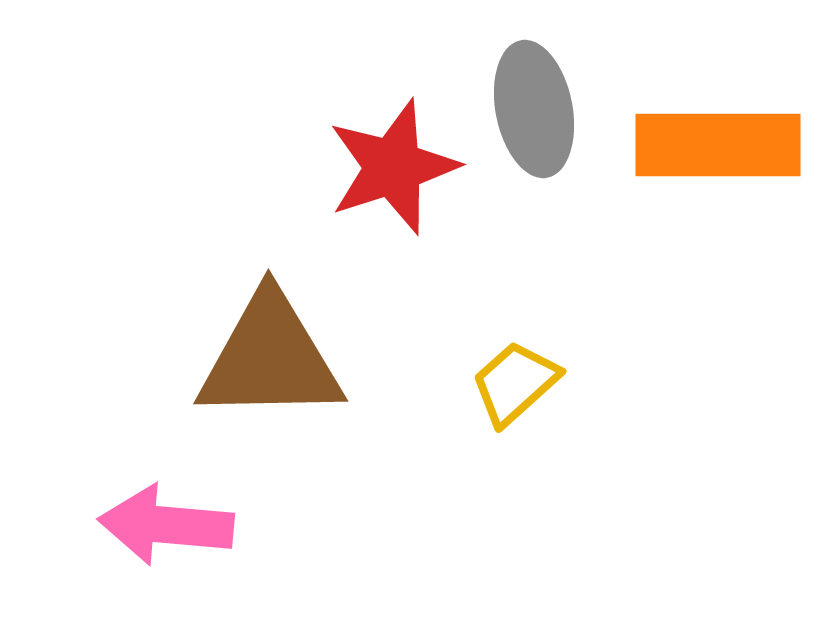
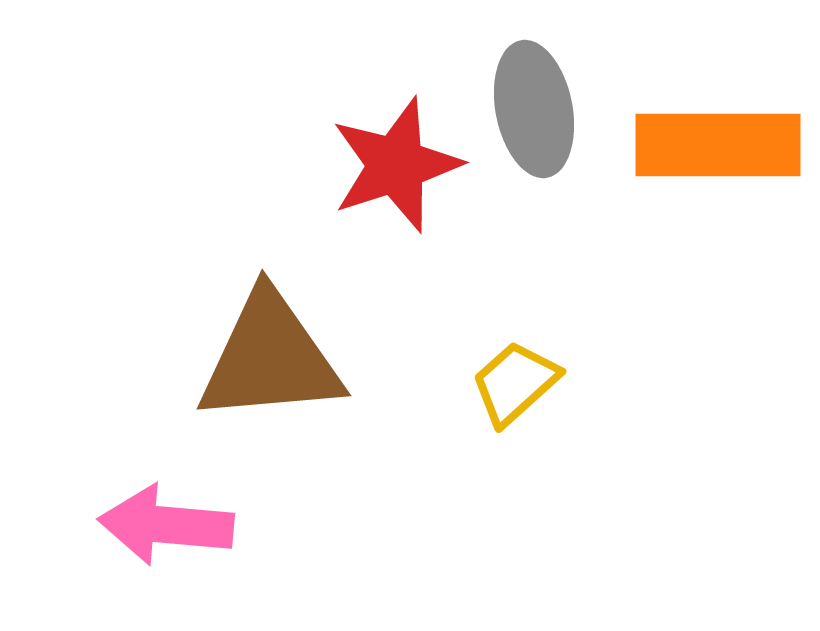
red star: moved 3 px right, 2 px up
brown triangle: rotated 4 degrees counterclockwise
